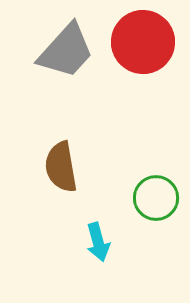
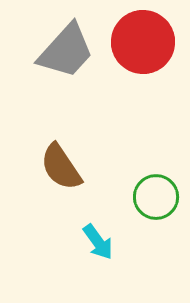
brown semicircle: rotated 24 degrees counterclockwise
green circle: moved 1 px up
cyan arrow: rotated 21 degrees counterclockwise
